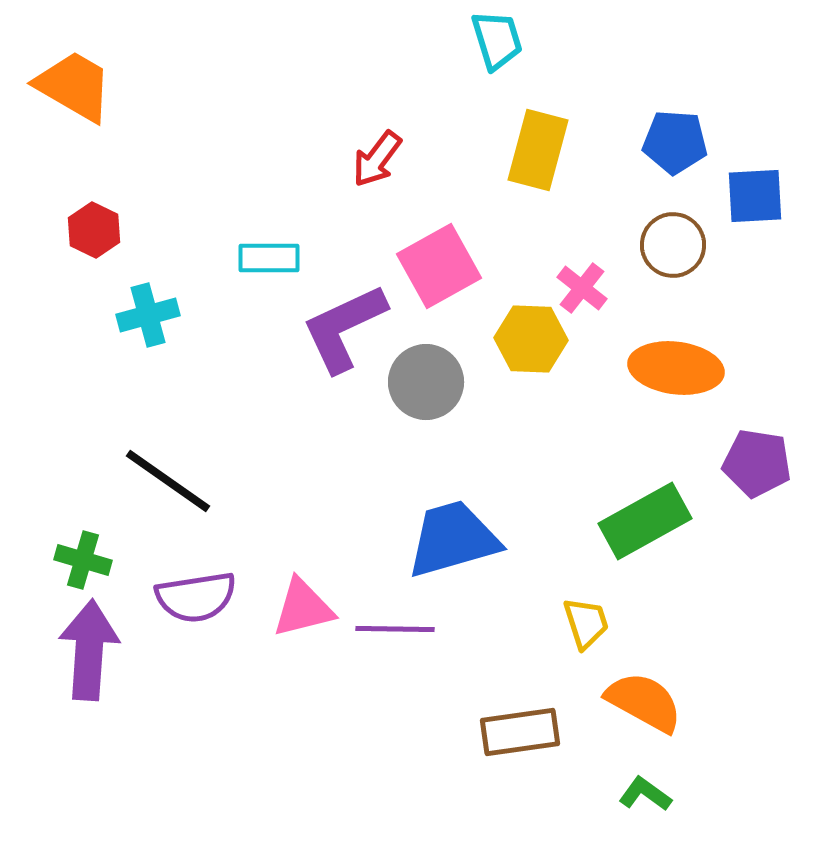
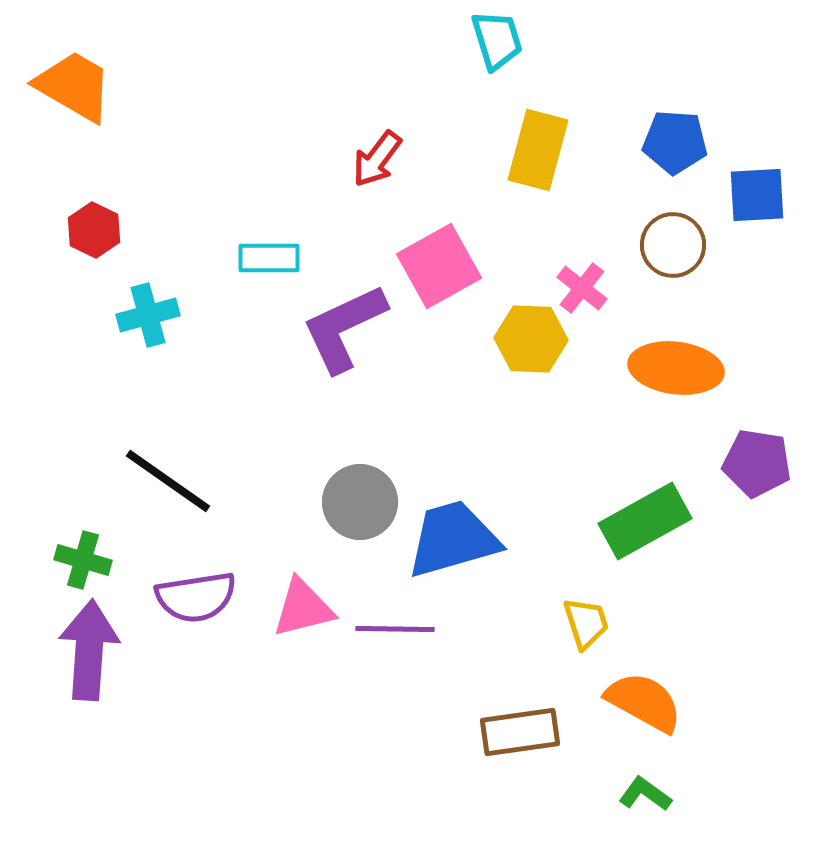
blue square: moved 2 px right, 1 px up
gray circle: moved 66 px left, 120 px down
